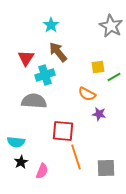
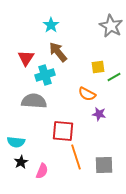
gray square: moved 2 px left, 3 px up
